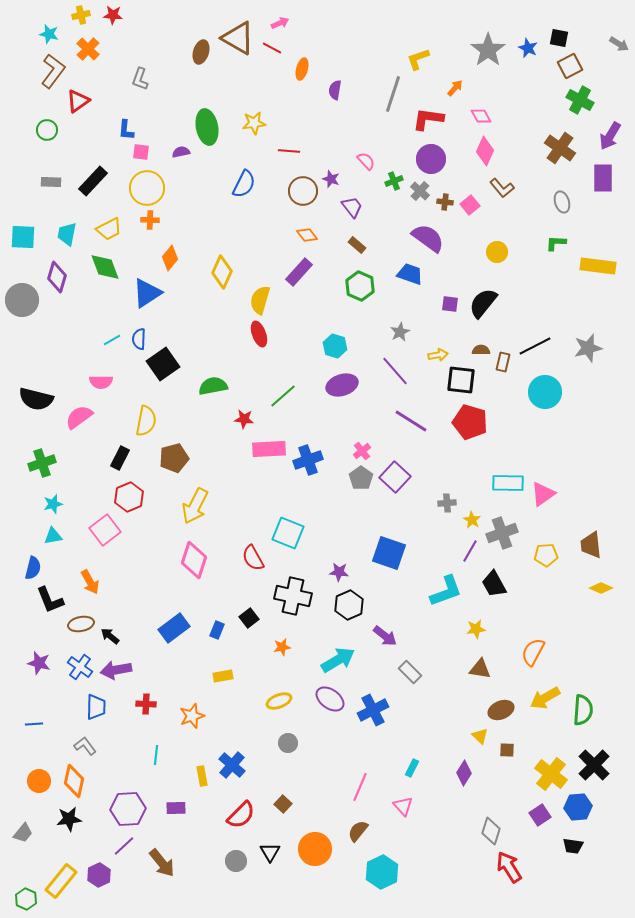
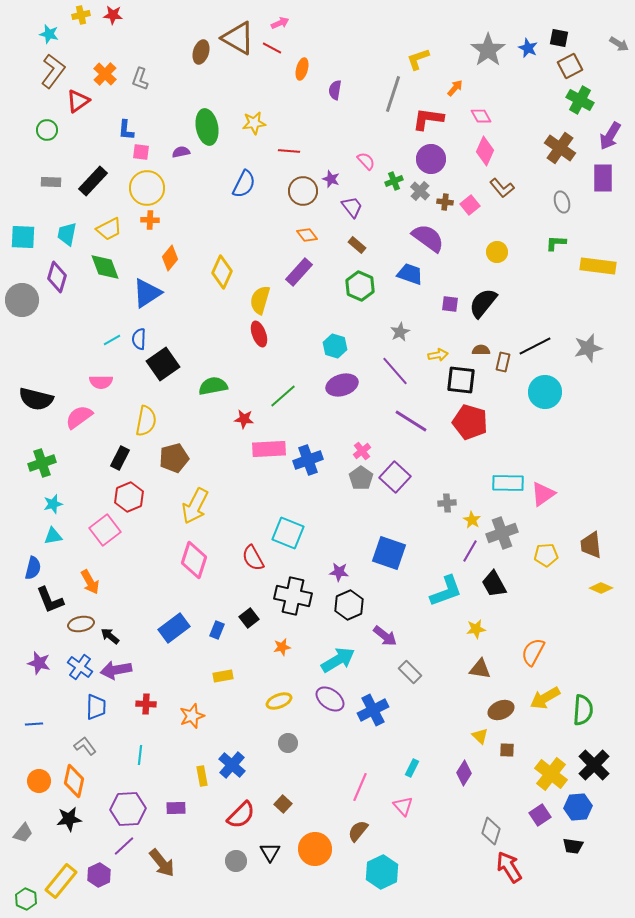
orange cross at (88, 49): moved 17 px right, 25 px down
cyan line at (156, 755): moved 16 px left
